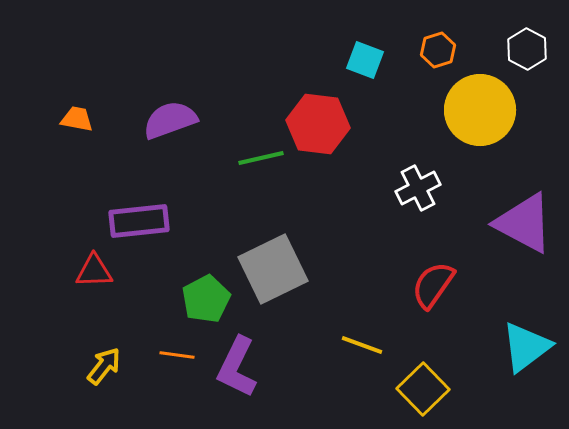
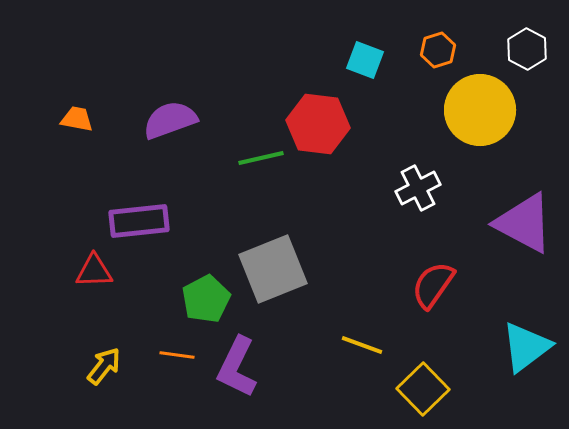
gray square: rotated 4 degrees clockwise
